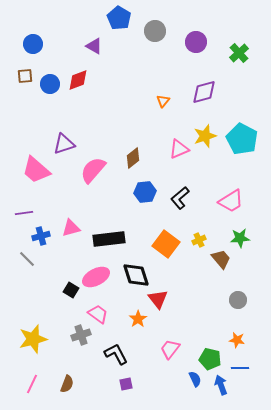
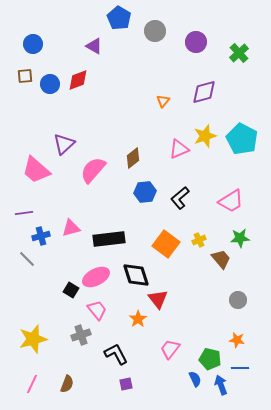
purple triangle at (64, 144): rotated 25 degrees counterclockwise
pink trapezoid at (98, 314): moved 1 px left, 4 px up; rotated 15 degrees clockwise
